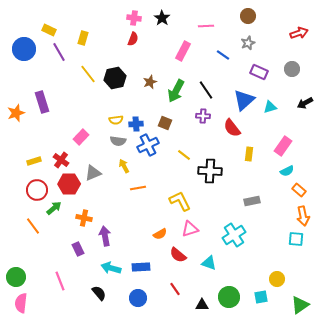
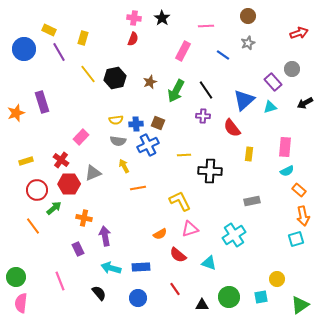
purple rectangle at (259, 72): moved 14 px right, 10 px down; rotated 24 degrees clockwise
brown square at (165, 123): moved 7 px left
pink rectangle at (283, 146): moved 2 px right, 1 px down; rotated 30 degrees counterclockwise
yellow line at (184, 155): rotated 40 degrees counterclockwise
yellow rectangle at (34, 161): moved 8 px left
cyan square at (296, 239): rotated 21 degrees counterclockwise
